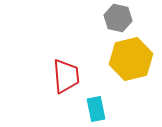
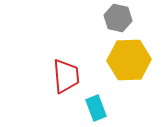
yellow hexagon: moved 2 px left, 1 px down; rotated 12 degrees clockwise
cyan rectangle: moved 1 px up; rotated 10 degrees counterclockwise
